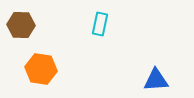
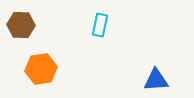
cyan rectangle: moved 1 px down
orange hexagon: rotated 16 degrees counterclockwise
